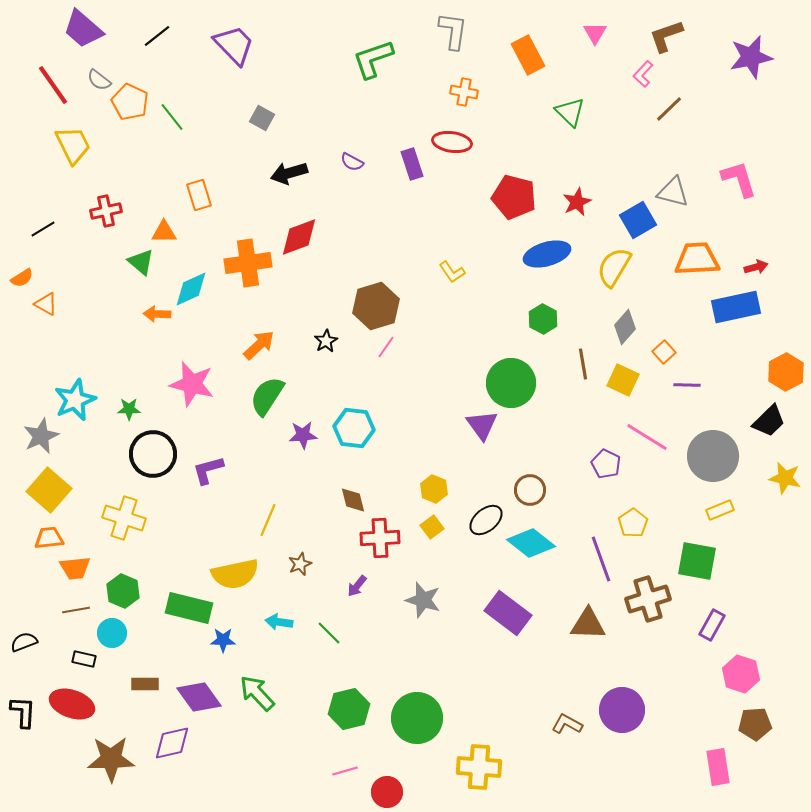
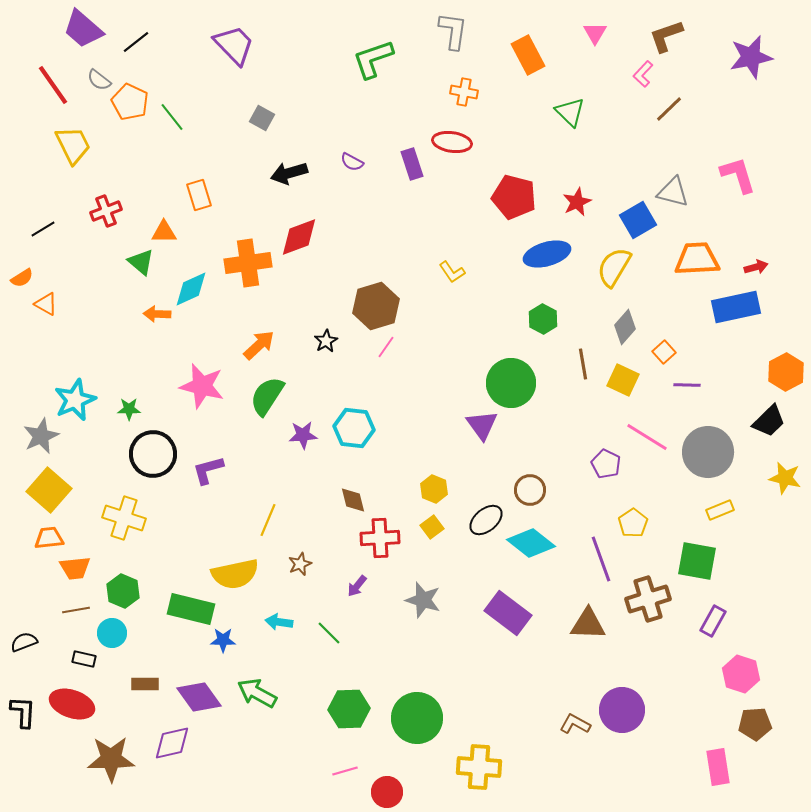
black line at (157, 36): moved 21 px left, 6 px down
pink L-shape at (739, 179): moved 1 px left, 4 px up
red cross at (106, 211): rotated 8 degrees counterclockwise
pink star at (192, 384): moved 10 px right, 2 px down
gray circle at (713, 456): moved 5 px left, 4 px up
green rectangle at (189, 608): moved 2 px right, 1 px down
purple rectangle at (712, 625): moved 1 px right, 4 px up
green arrow at (257, 693): rotated 18 degrees counterclockwise
green hexagon at (349, 709): rotated 12 degrees clockwise
brown L-shape at (567, 724): moved 8 px right
